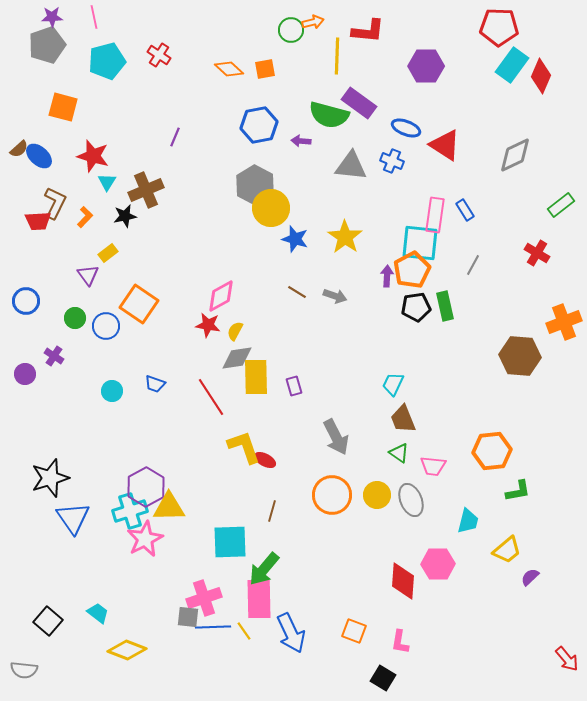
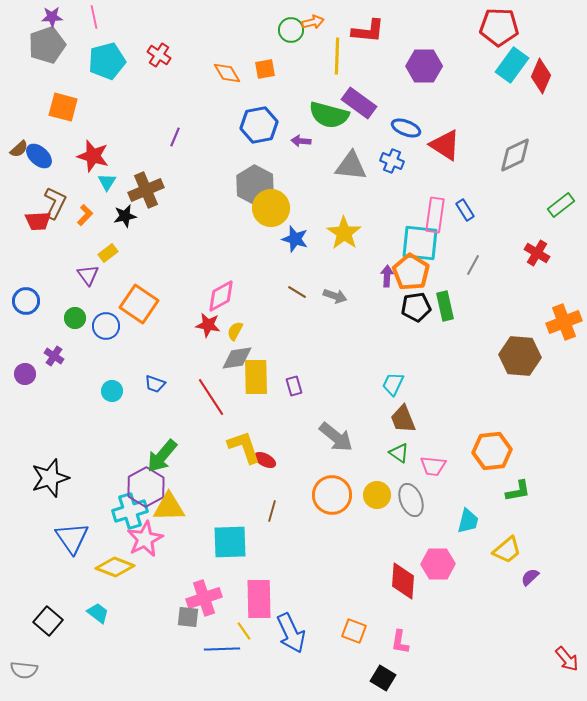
purple hexagon at (426, 66): moved 2 px left
orange diamond at (229, 69): moved 2 px left, 4 px down; rotated 16 degrees clockwise
orange L-shape at (85, 217): moved 2 px up
yellow star at (345, 237): moved 1 px left, 4 px up
orange pentagon at (412, 270): moved 1 px left, 2 px down; rotated 12 degrees counterclockwise
gray arrow at (336, 437): rotated 24 degrees counterclockwise
blue triangle at (73, 518): moved 1 px left, 20 px down
green arrow at (264, 569): moved 102 px left, 113 px up
blue line at (213, 627): moved 9 px right, 22 px down
yellow diamond at (127, 650): moved 12 px left, 83 px up
